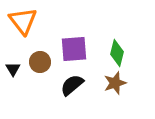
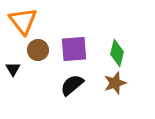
brown circle: moved 2 px left, 12 px up
